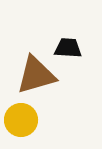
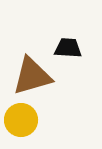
brown triangle: moved 4 px left, 1 px down
